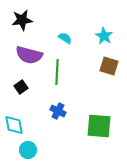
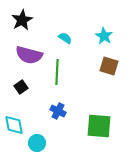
black star: rotated 20 degrees counterclockwise
cyan circle: moved 9 px right, 7 px up
